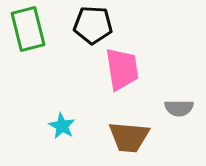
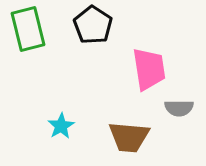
black pentagon: rotated 30 degrees clockwise
pink trapezoid: moved 27 px right
cyan star: moved 1 px left; rotated 12 degrees clockwise
